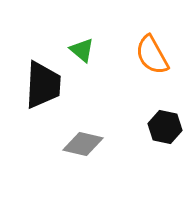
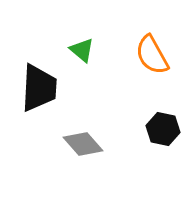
black trapezoid: moved 4 px left, 3 px down
black hexagon: moved 2 px left, 2 px down
gray diamond: rotated 36 degrees clockwise
